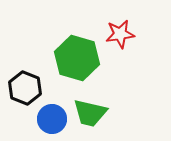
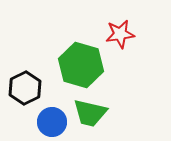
green hexagon: moved 4 px right, 7 px down
black hexagon: rotated 12 degrees clockwise
blue circle: moved 3 px down
